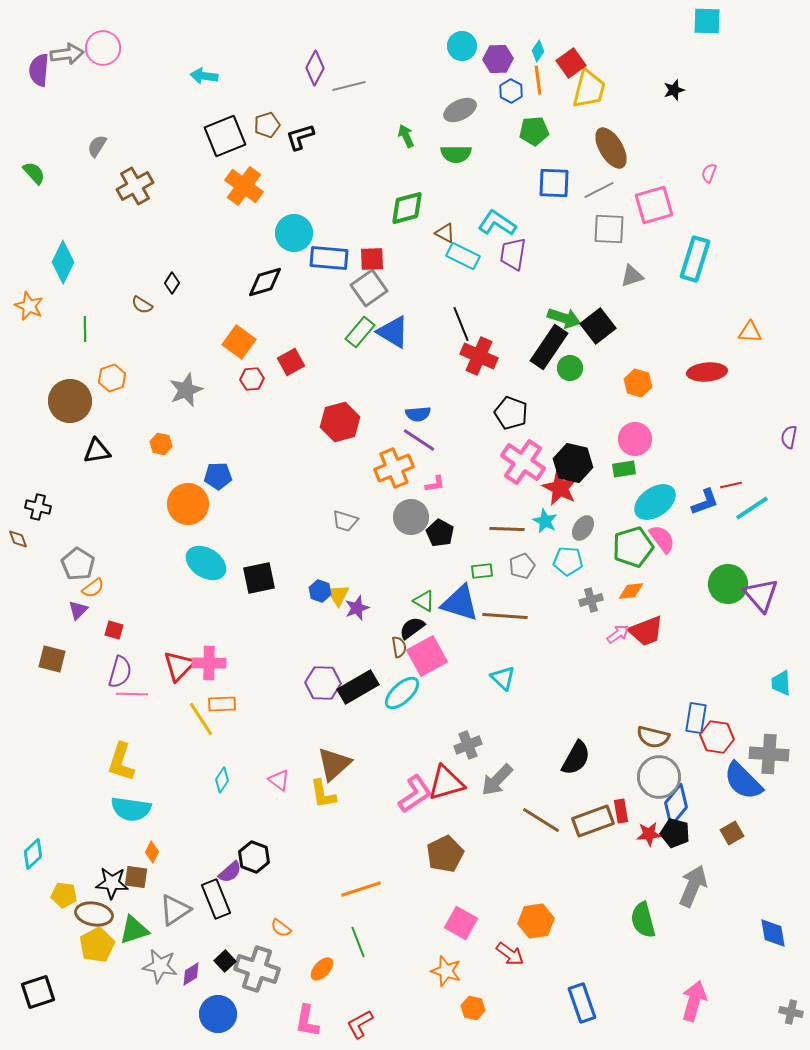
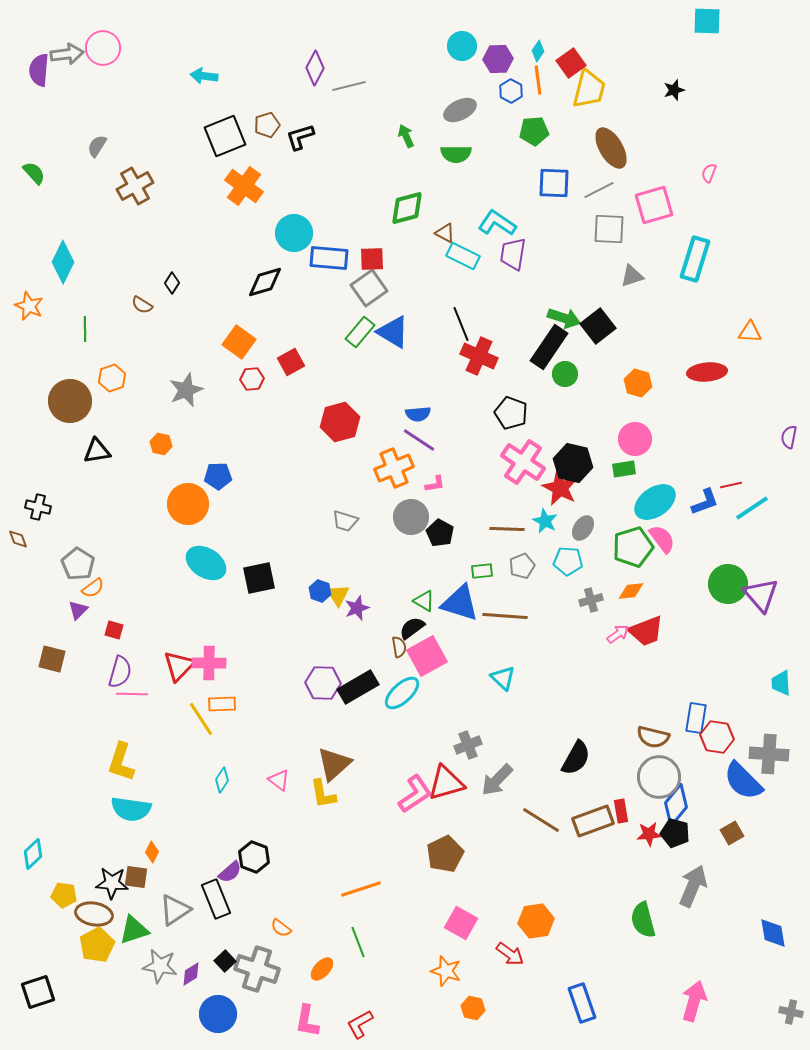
green circle at (570, 368): moved 5 px left, 6 px down
